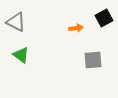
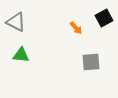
orange arrow: rotated 56 degrees clockwise
green triangle: rotated 30 degrees counterclockwise
gray square: moved 2 px left, 2 px down
